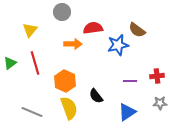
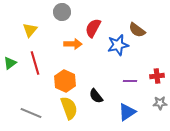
red semicircle: rotated 54 degrees counterclockwise
gray line: moved 1 px left, 1 px down
